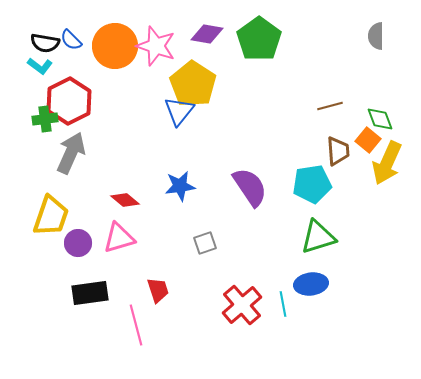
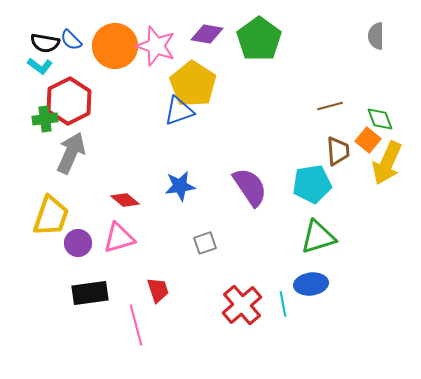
blue triangle: rotated 32 degrees clockwise
